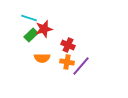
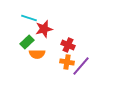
green rectangle: moved 4 px left, 7 px down
orange semicircle: moved 5 px left, 4 px up
